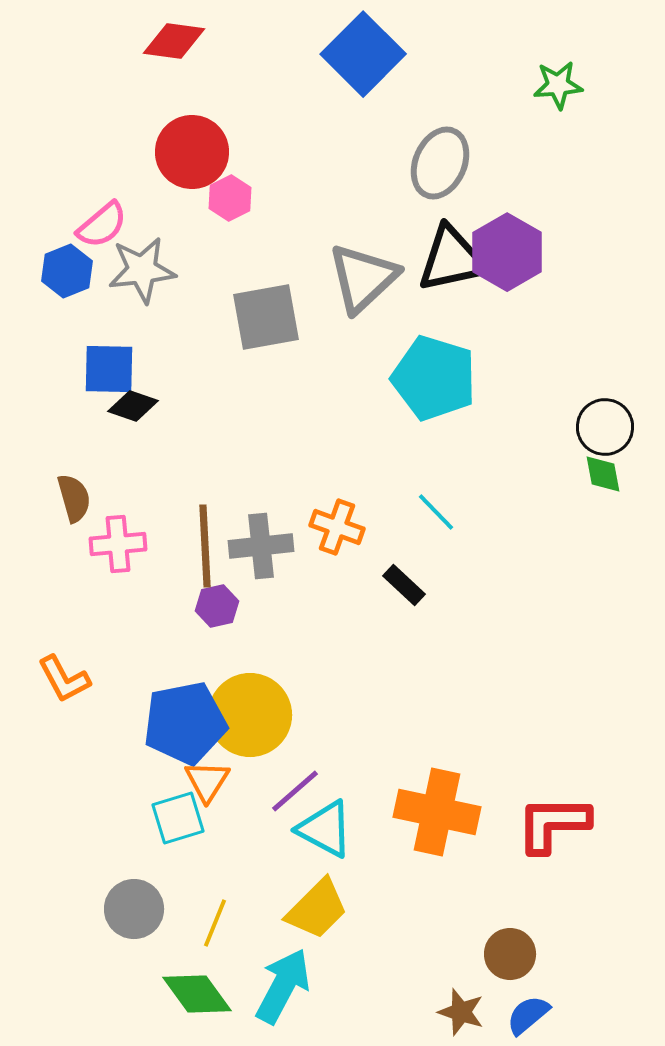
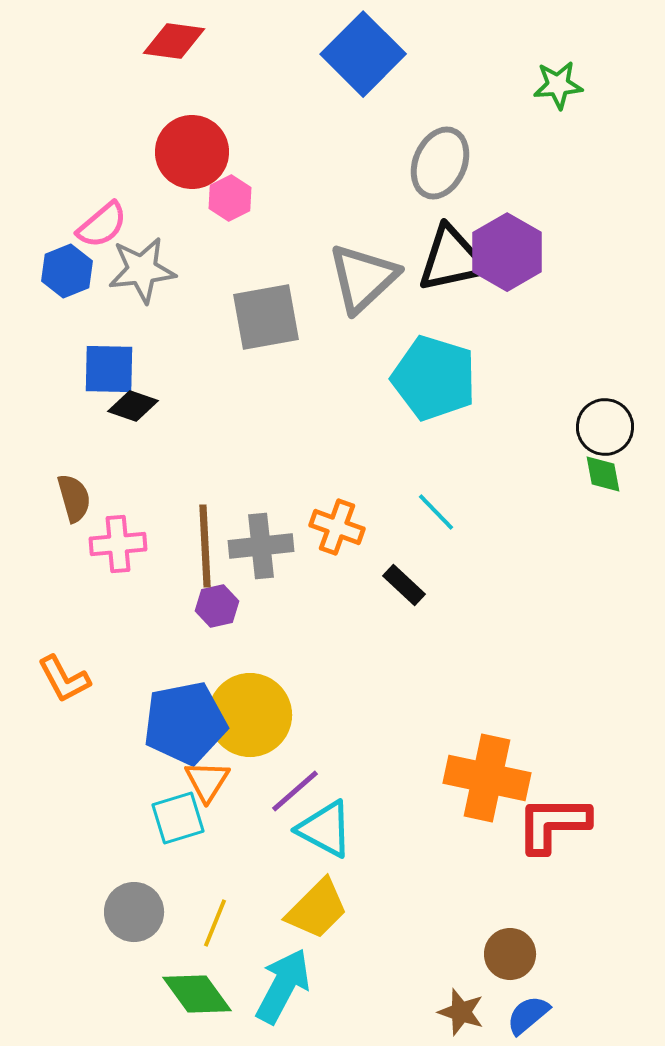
orange cross at (437, 812): moved 50 px right, 34 px up
gray circle at (134, 909): moved 3 px down
